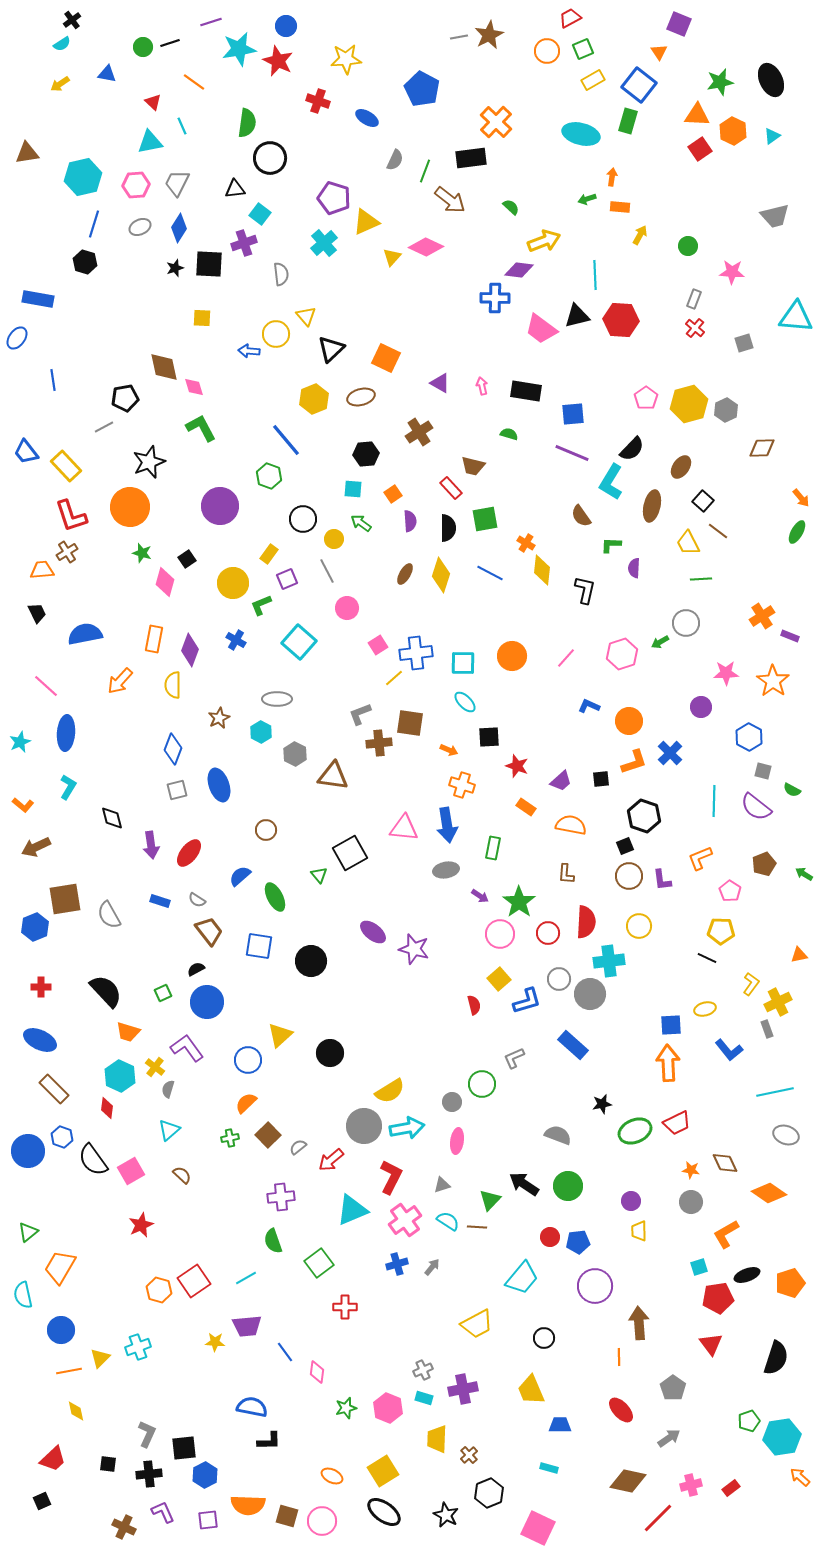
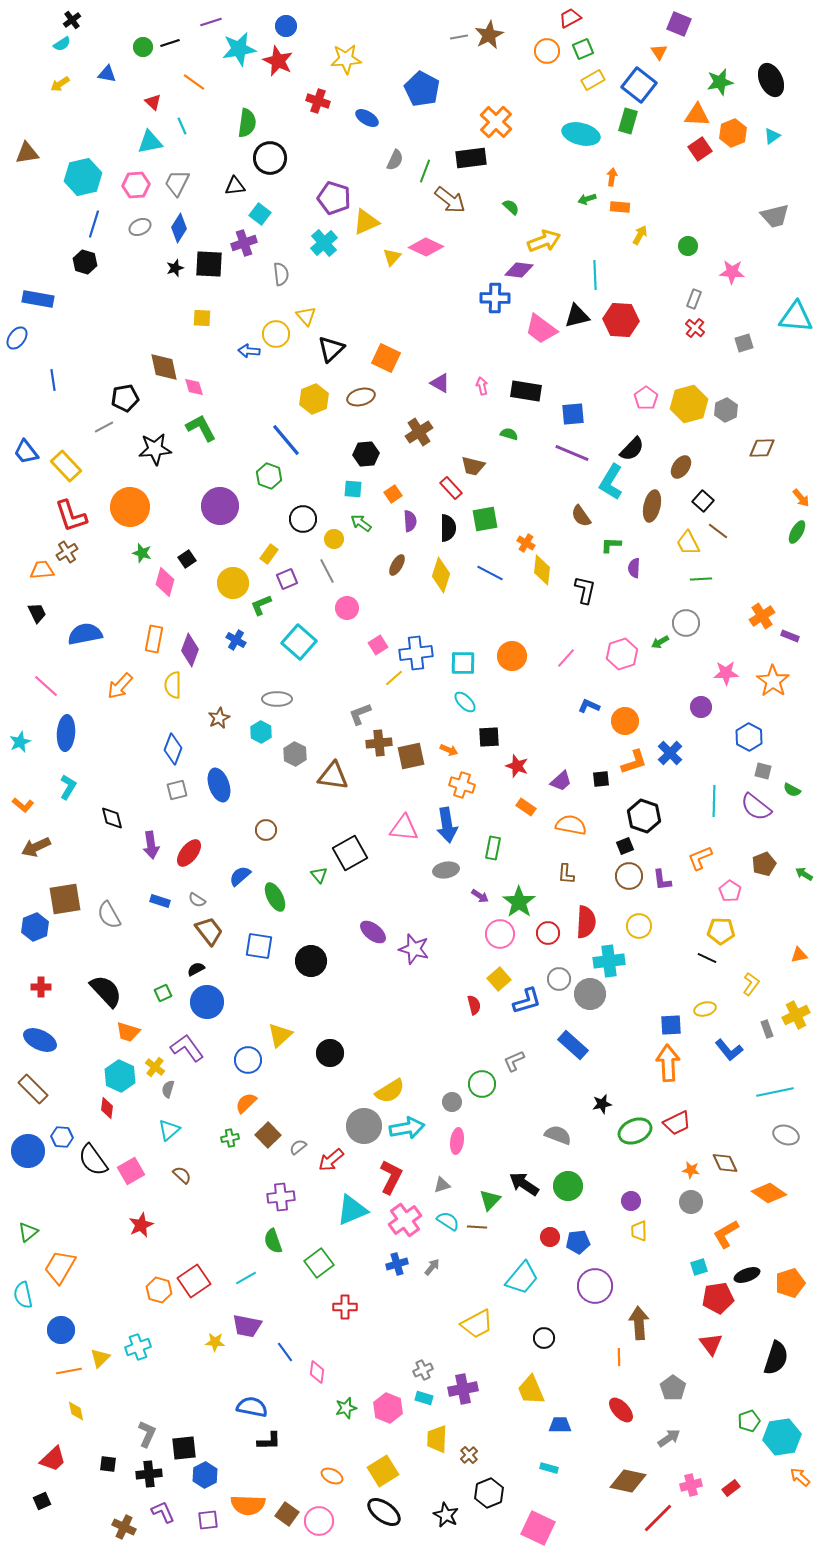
orange hexagon at (733, 131): moved 2 px down; rotated 12 degrees clockwise
black triangle at (235, 189): moved 3 px up
black star at (149, 462): moved 6 px right, 13 px up; rotated 16 degrees clockwise
brown ellipse at (405, 574): moved 8 px left, 9 px up
orange arrow at (120, 681): moved 5 px down
orange circle at (629, 721): moved 4 px left
brown square at (410, 723): moved 1 px right, 33 px down; rotated 20 degrees counterclockwise
yellow cross at (778, 1002): moved 18 px right, 13 px down
gray L-shape at (514, 1058): moved 3 px down
brown rectangle at (54, 1089): moved 21 px left
blue hexagon at (62, 1137): rotated 15 degrees counterclockwise
purple trapezoid at (247, 1326): rotated 16 degrees clockwise
brown square at (287, 1516): moved 2 px up; rotated 20 degrees clockwise
pink circle at (322, 1521): moved 3 px left
